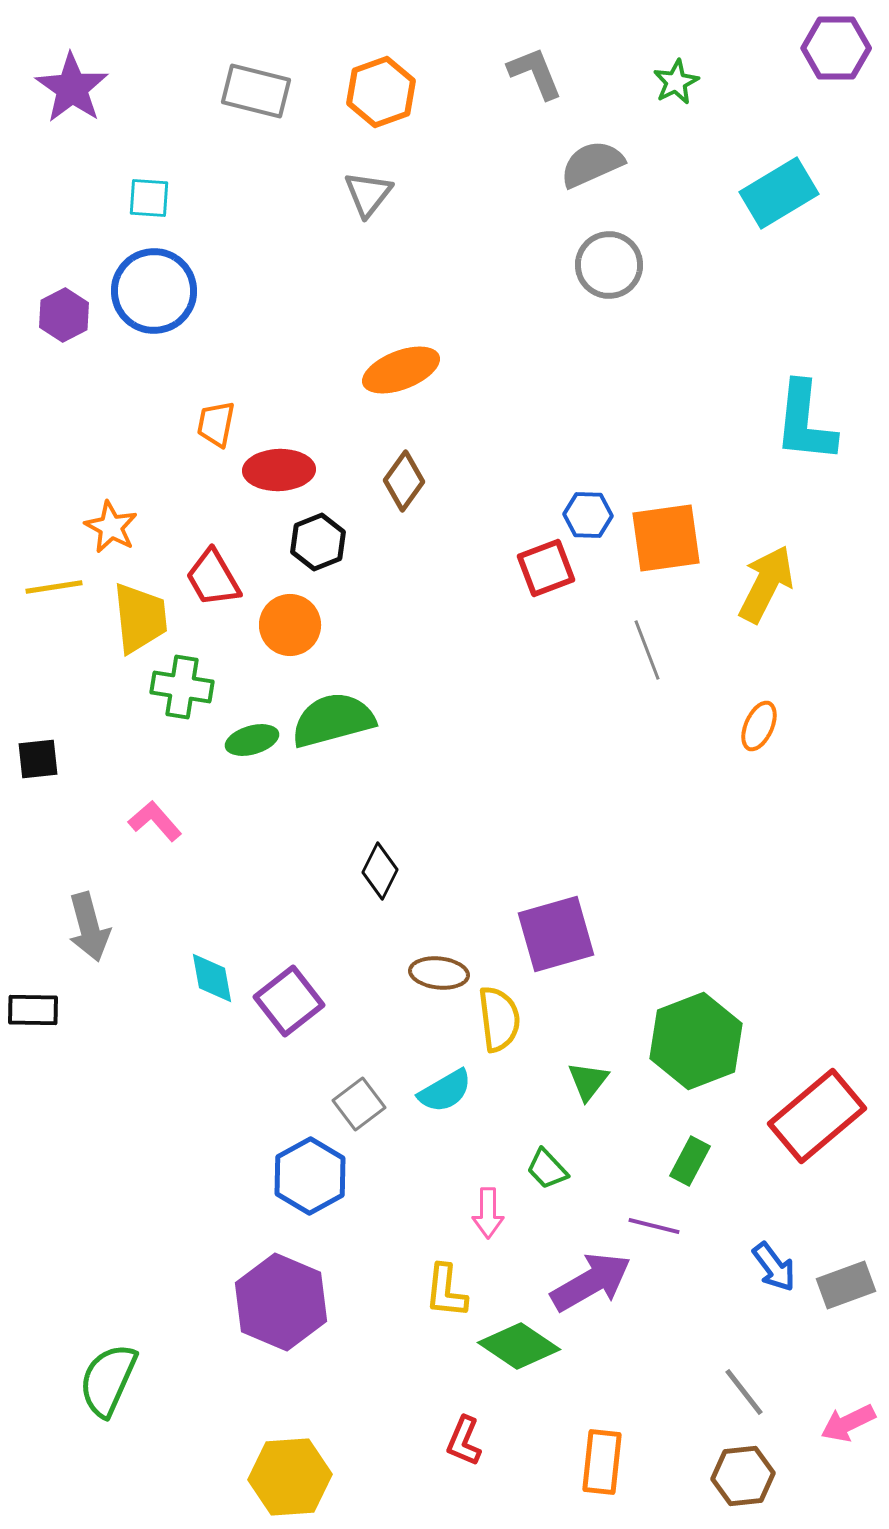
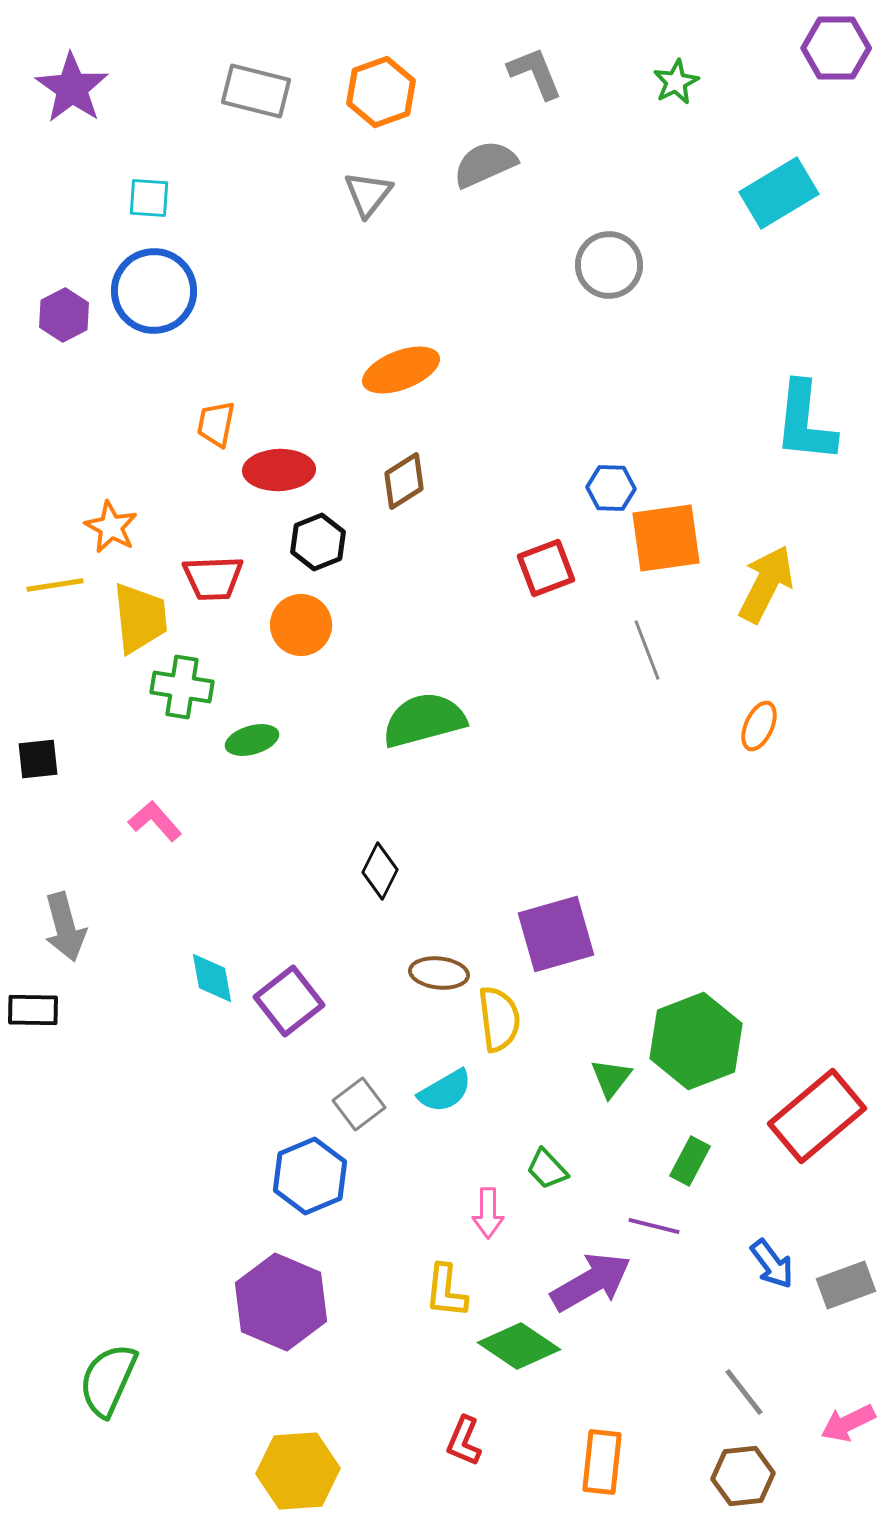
gray semicircle at (592, 164): moved 107 px left
brown diamond at (404, 481): rotated 22 degrees clockwise
blue hexagon at (588, 515): moved 23 px right, 27 px up
red trapezoid at (213, 578): rotated 62 degrees counterclockwise
yellow line at (54, 587): moved 1 px right, 2 px up
orange circle at (290, 625): moved 11 px right
green semicircle at (333, 720): moved 91 px right
gray arrow at (89, 927): moved 24 px left
green triangle at (588, 1081): moved 23 px right, 3 px up
blue hexagon at (310, 1176): rotated 6 degrees clockwise
blue arrow at (774, 1267): moved 2 px left, 3 px up
yellow hexagon at (290, 1477): moved 8 px right, 6 px up
